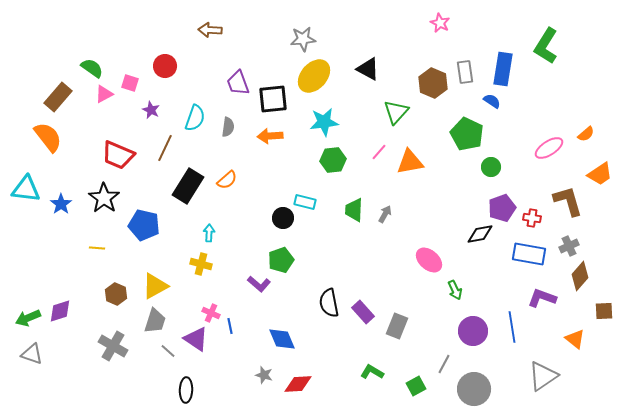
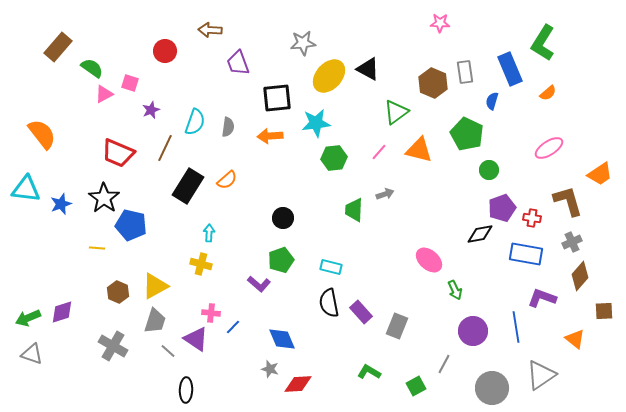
pink star at (440, 23): rotated 24 degrees counterclockwise
gray star at (303, 39): moved 4 px down
green L-shape at (546, 46): moved 3 px left, 3 px up
red circle at (165, 66): moved 15 px up
blue rectangle at (503, 69): moved 7 px right; rotated 32 degrees counterclockwise
yellow ellipse at (314, 76): moved 15 px right
purple trapezoid at (238, 83): moved 20 px up
brown rectangle at (58, 97): moved 50 px up
black square at (273, 99): moved 4 px right, 1 px up
blue semicircle at (492, 101): rotated 108 degrees counterclockwise
purple star at (151, 110): rotated 24 degrees clockwise
green triangle at (396, 112): rotated 12 degrees clockwise
cyan semicircle at (195, 118): moved 4 px down
cyan star at (324, 122): moved 8 px left, 1 px down
orange semicircle at (586, 134): moved 38 px left, 41 px up
orange semicircle at (48, 137): moved 6 px left, 3 px up
red trapezoid at (118, 155): moved 2 px up
green hexagon at (333, 160): moved 1 px right, 2 px up
orange triangle at (410, 162): moved 9 px right, 12 px up; rotated 24 degrees clockwise
green circle at (491, 167): moved 2 px left, 3 px down
cyan rectangle at (305, 202): moved 26 px right, 65 px down
blue star at (61, 204): rotated 15 degrees clockwise
gray arrow at (385, 214): moved 20 px up; rotated 42 degrees clockwise
blue pentagon at (144, 225): moved 13 px left
gray cross at (569, 246): moved 3 px right, 4 px up
blue rectangle at (529, 254): moved 3 px left
brown hexagon at (116, 294): moved 2 px right, 2 px up
purple diamond at (60, 311): moved 2 px right, 1 px down
purple rectangle at (363, 312): moved 2 px left
pink cross at (211, 313): rotated 18 degrees counterclockwise
blue line at (230, 326): moved 3 px right, 1 px down; rotated 56 degrees clockwise
blue line at (512, 327): moved 4 px right
green L-shape at (372, 372): moved 3 px left
gray star at (264, 375): moved 6 px right, 6 px up
gray triangle at (543, 376): moved 2 px left, 1 px up
gray circle at (474, 389): moved 18 px right, 1 px up
